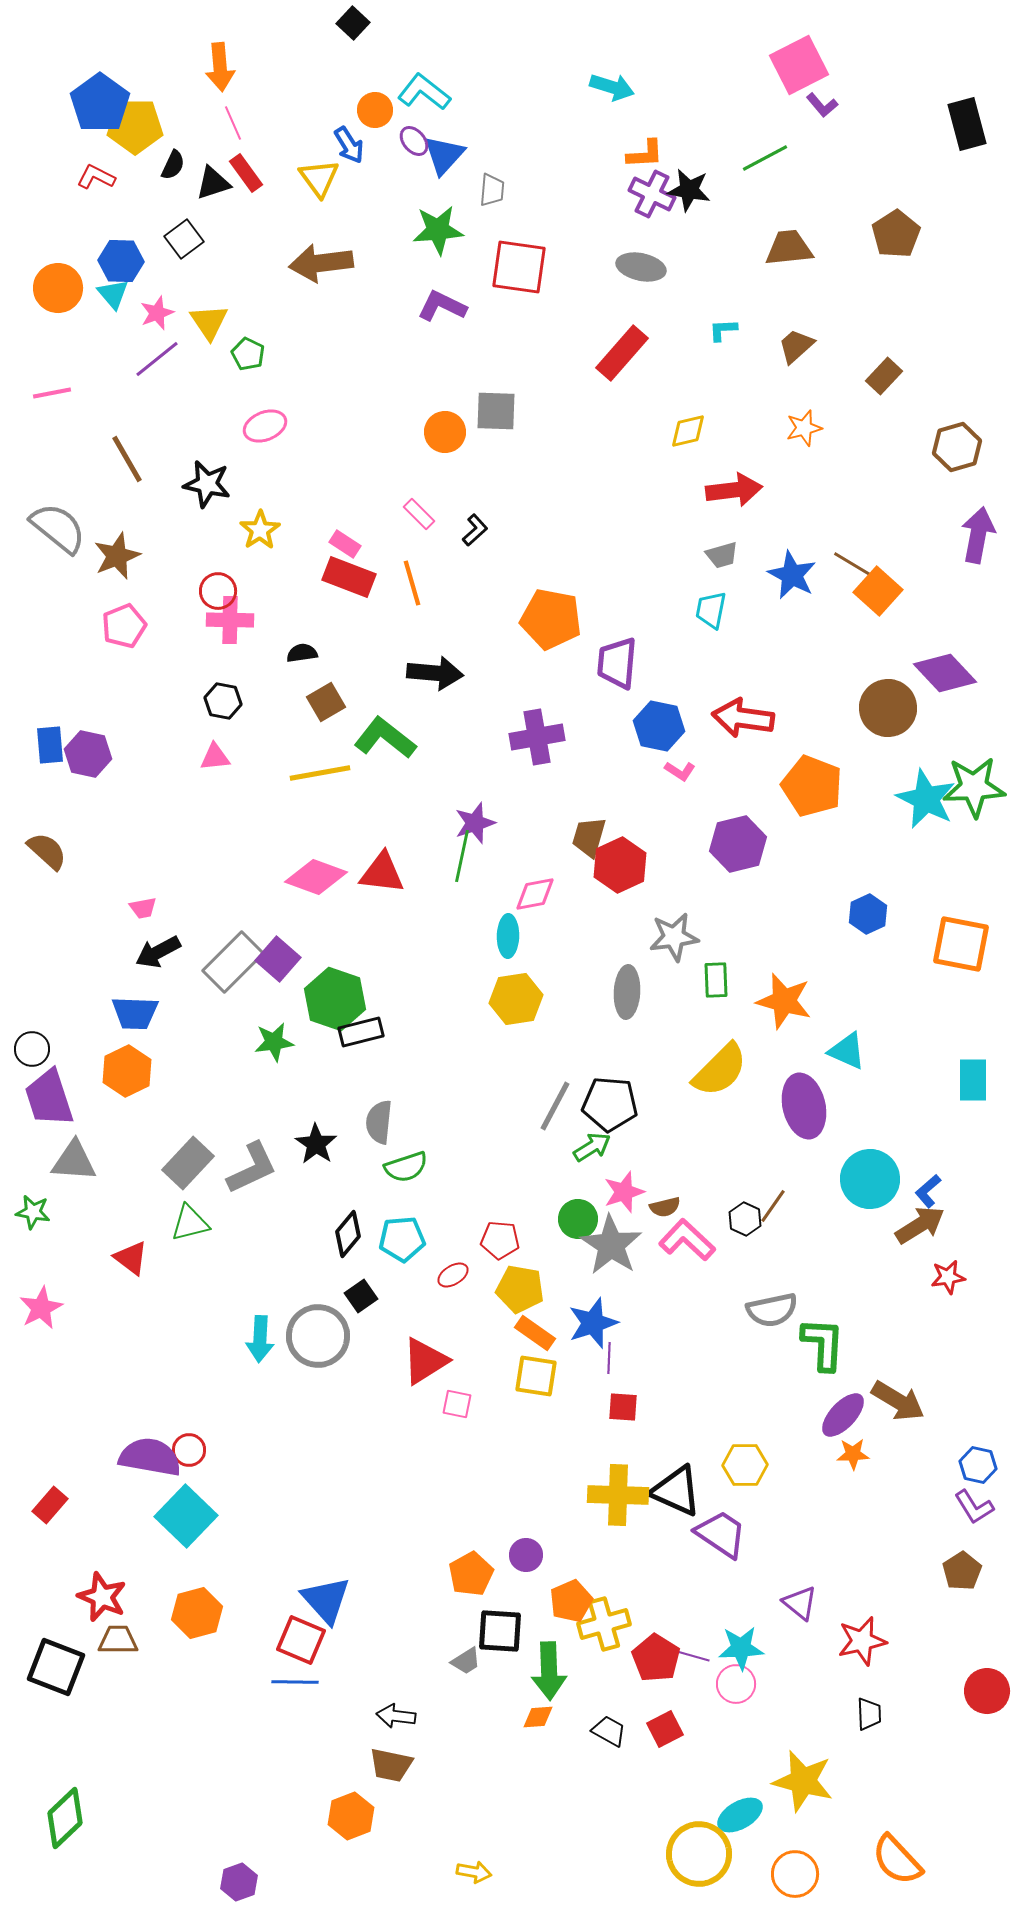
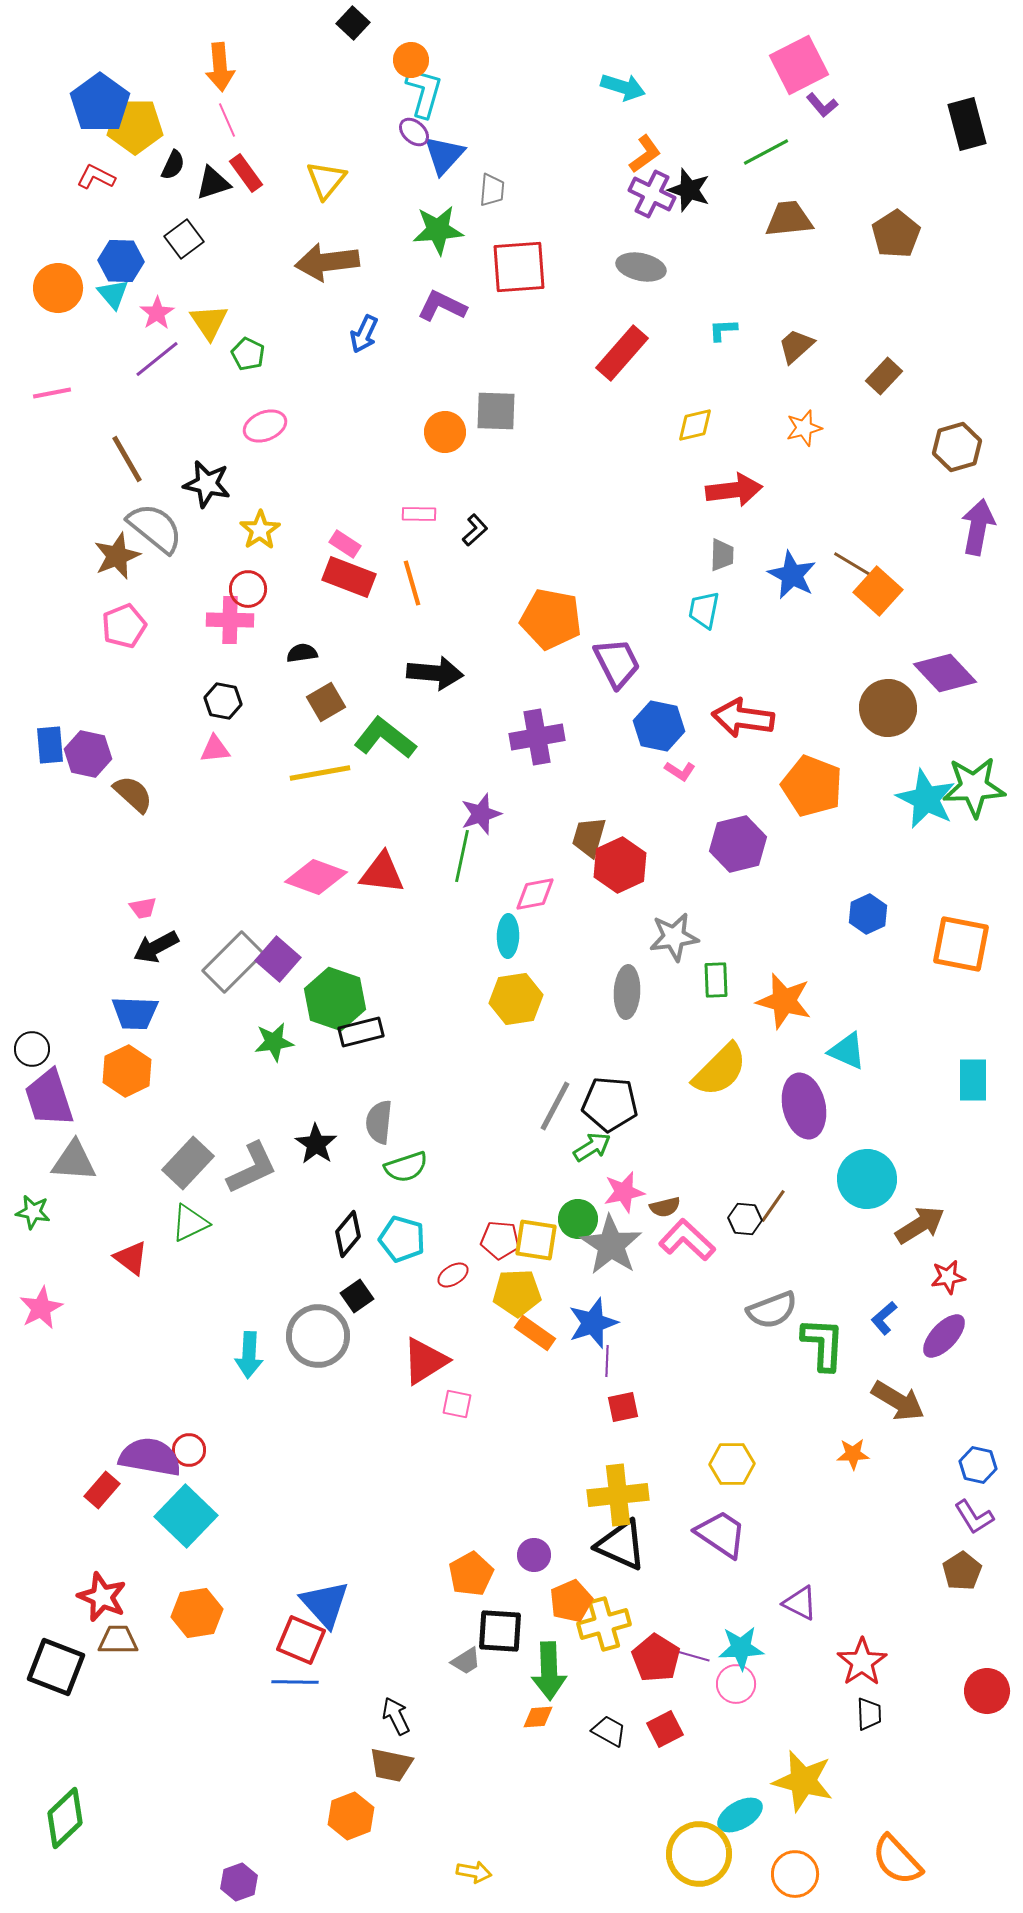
cyan arrow at (612, 87): moved 11 px right
cyan L-shape at (424, 92): rotated 68 degrees clockwise
orange circle at (375, 110): moved 36 px right, 50 px up
pink line at (233, 123): moved 6 px left, 3 px up
purple ellipse at (414, 141): moved 9 px up; rotated 8 degrees counterclockwise
blue arrow at (349, 145): moved 15 px right, 189 px down; rotated 57 degrees clockwise
orange L-shape at (645, 154): rotated 33 degrees counterclockwise
green line at (765, 158): moved 1 px right, 6 px up
yellow triangle at (319, 178): moved 7 px right, 2 px down; rotated 15 degrees clockwise
black star at (689, 190): rotated 9 degrees clockwise
brown trapezoid at (789, 248): moved 29 px up
brown arrow at (321, 263): moved 6 px right, 1 px up
red square at (519, 267): rotated 12 degrees counterclockwise
pink star at (157, 313): rotated 12 degrees counterclockwise
yellow diamond at (688, 431): moved 7 px right, 6 px up
pink rectangle at (419, 514): rotated 44 degrees counterclockwise
gray semicircle at (58, 528): moved 97 px right
purple arrow at (978, 535): moved 8 px up
gray trapezoid at (722, 555): rotated 72 degrees counterclockwise
red circle at (218, 591): moved 30 px right, 2 px up
cyan trapezoid at (711, 610): moved 7 px left
purple trapezoid at (617, 663): rotated 148 degrees clockwise
pink triangle at (215, 757): moved 8 px up
purple star at (475, 823): moved 6 px right, 9 px up
brown semicircle at (47, 851): moved 86 px right, 57 px up
black arrow at (158, 952): moved 2 px left, 5 px up
cyan circle at (870, 1179): moved 3 px left
blue L-shape at (928, 1191): moved 44 px left, 127 px down
pink star at (624, 1192): rotated 6 degrees clockwise
black hexagon at (745, 1219): rotated 20 degrees counterclockwise
green triangle at (190, 1223): rotated 12 degrees counterclockwise
cyan pentagon at (402, 1239): rotated 21 degrees clockwise
yellow pentagon at (520, 1289): moved 3 px left, 4 px down; rotated 12 degrees counterclockwise
black square at (361, 1296): moved 4 px left
gray semicircle at (772, 1310): rotated 9 degrees counterclockwise
cyan arrow at (260, 1339): moved 11 px left, 16 px down
purple line at (609, 1358): moved 2 px left, 3 px down
yellow square at (536, 1376): moved 136 px up
red square at (623, 1407): rotated 16 degrees counterclockwise
purple ellipse at (843, 1415): moved 101 px right, 79 px up
yellow hexagon at (745, 1465): moved 13 px left, 1 px up
black triangle at (676, 1491): moved 55 px left, 54 px down
yellow cross at (618, 1495): rotated 8 degrees counterclockwise
red rectangle at (50, 1505): moved 52 px right, 15 px up
purple L-shape at (974, 1507): moved 10 px down
purple circle at (526, 1555): moved 8 px right
blue triangle at (326, 1600): moved 1 px left, 4 px down
purple triangle at (800, 1603): rotated 12 degrees counterclockwise
orange hexagon at (197, 1613): rotated 6 degrees clockwise
red star at (862, 1641): moved 21 px down; rotated 21 degrees counterclockwise
black arrow at (396, 1716): rotated 57 degrees clockwise
